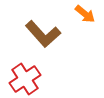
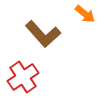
red cross: moved 2 px left, 2 px up
